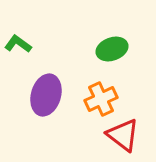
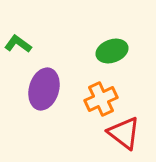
green ellipse: moved 2 px down
purple ellipse: moved 2 px left, 6 px up
red triangle: moved 1 px right, 2 px up
